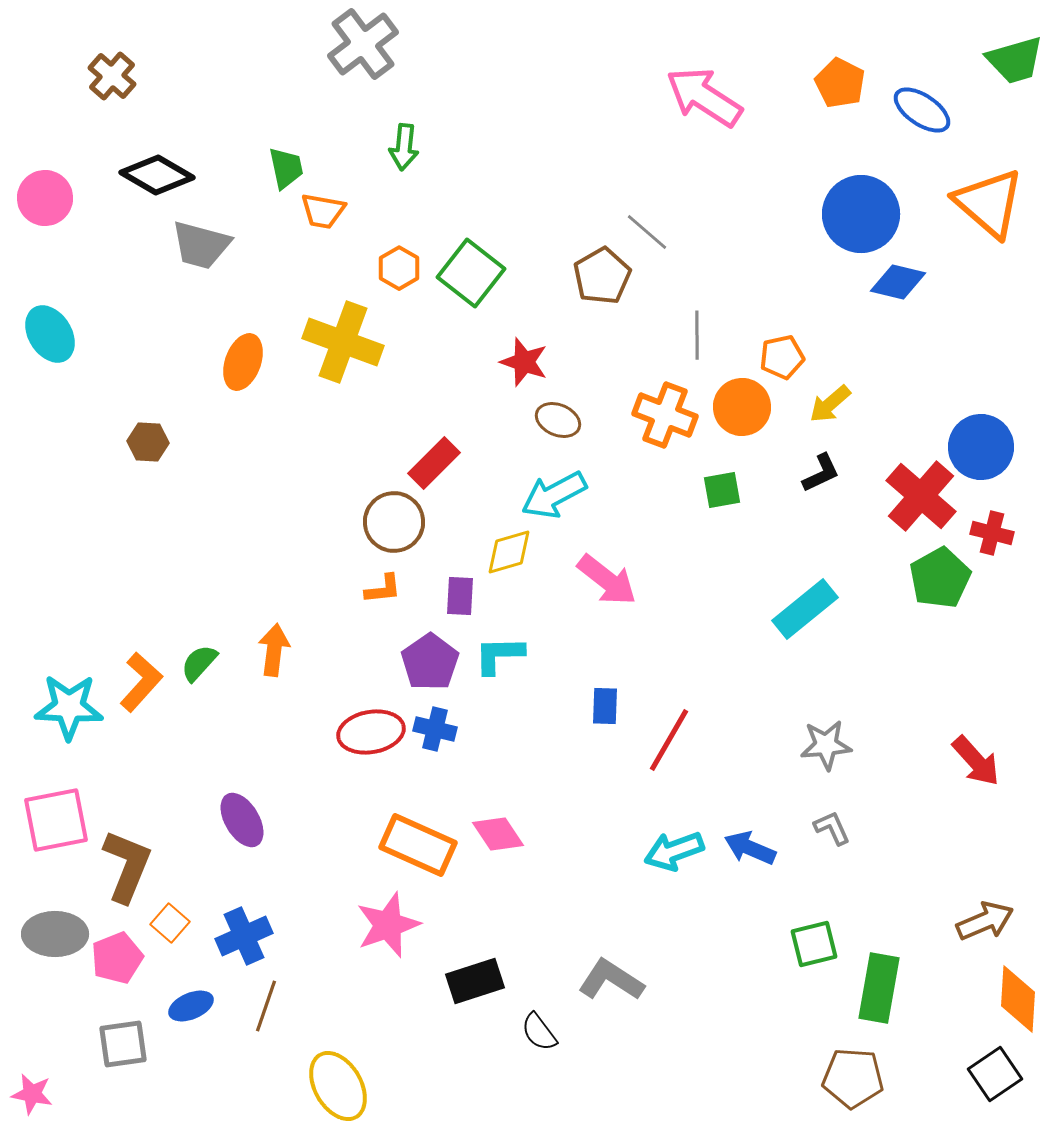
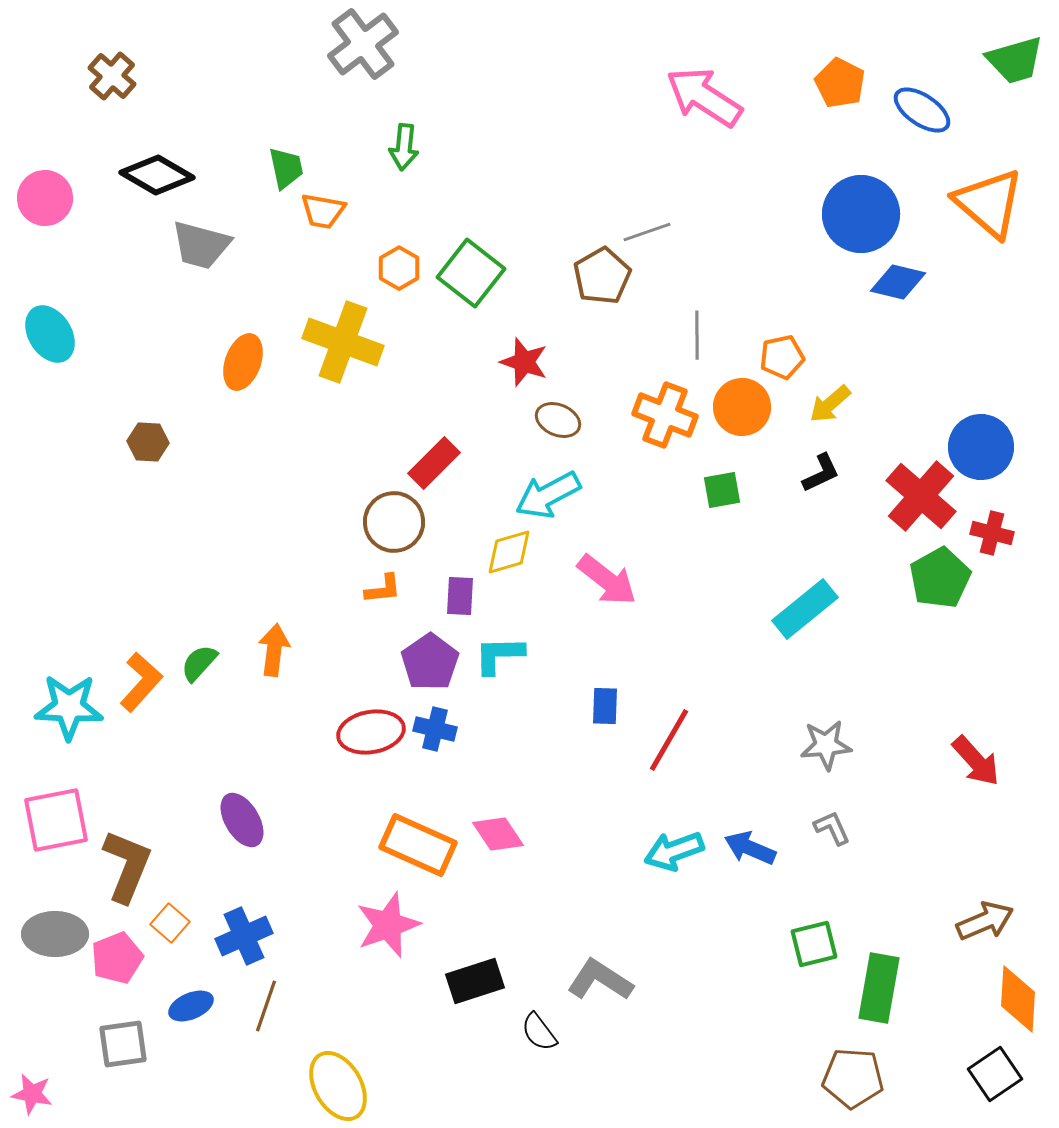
gray line at (647, 232): rotated 60 degrees counterclockwise
cyan arrow at (554, 495): moved 6 px left
gray L-shape at (611, 980): moved 11 px left
